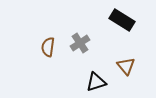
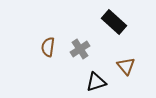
black rectangle: moved 8 px left, 2 px down; rotated 10 degrees clockwise
gray cross: moved 6 px down
